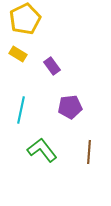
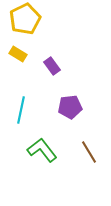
brown line: rotated 35 degrees counterclockwise
